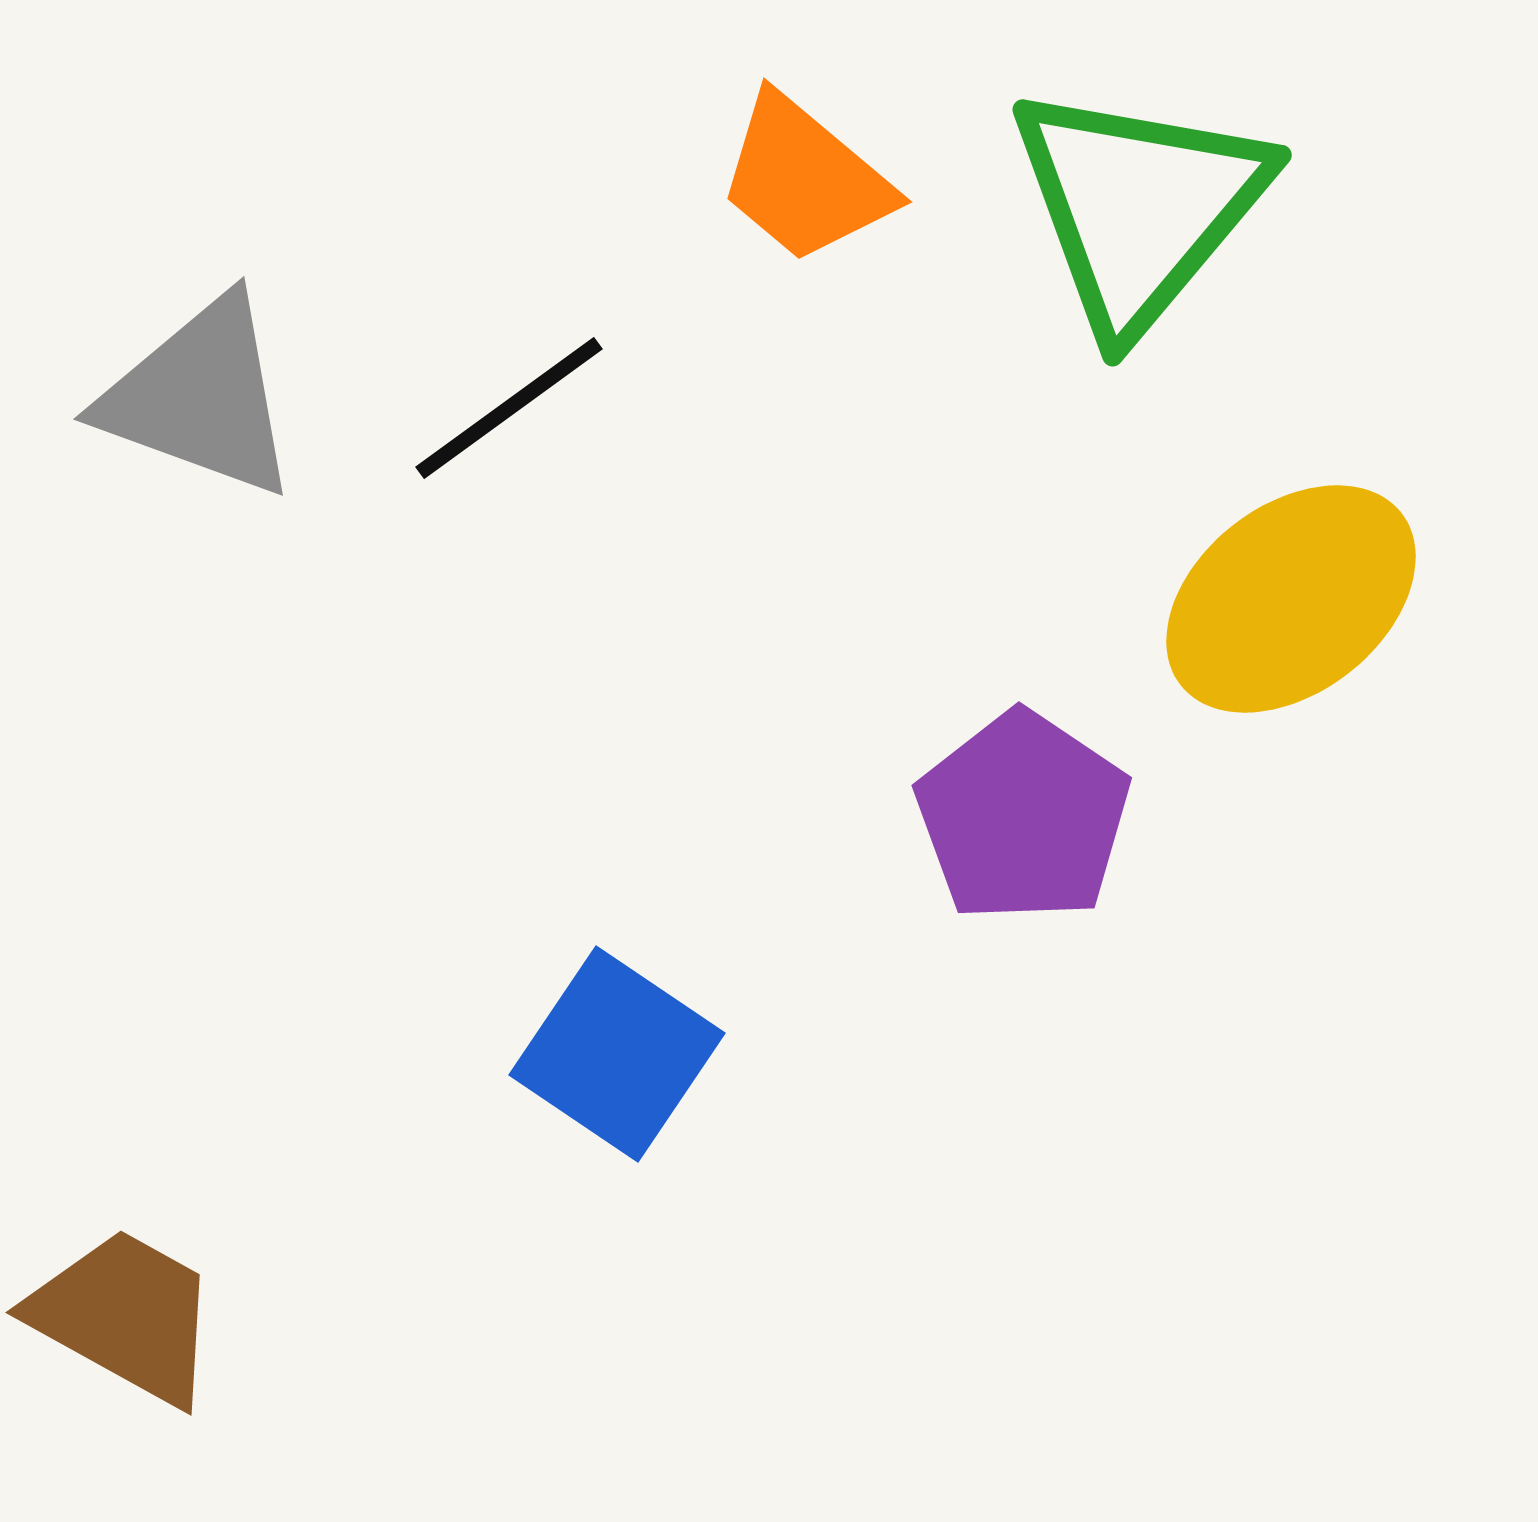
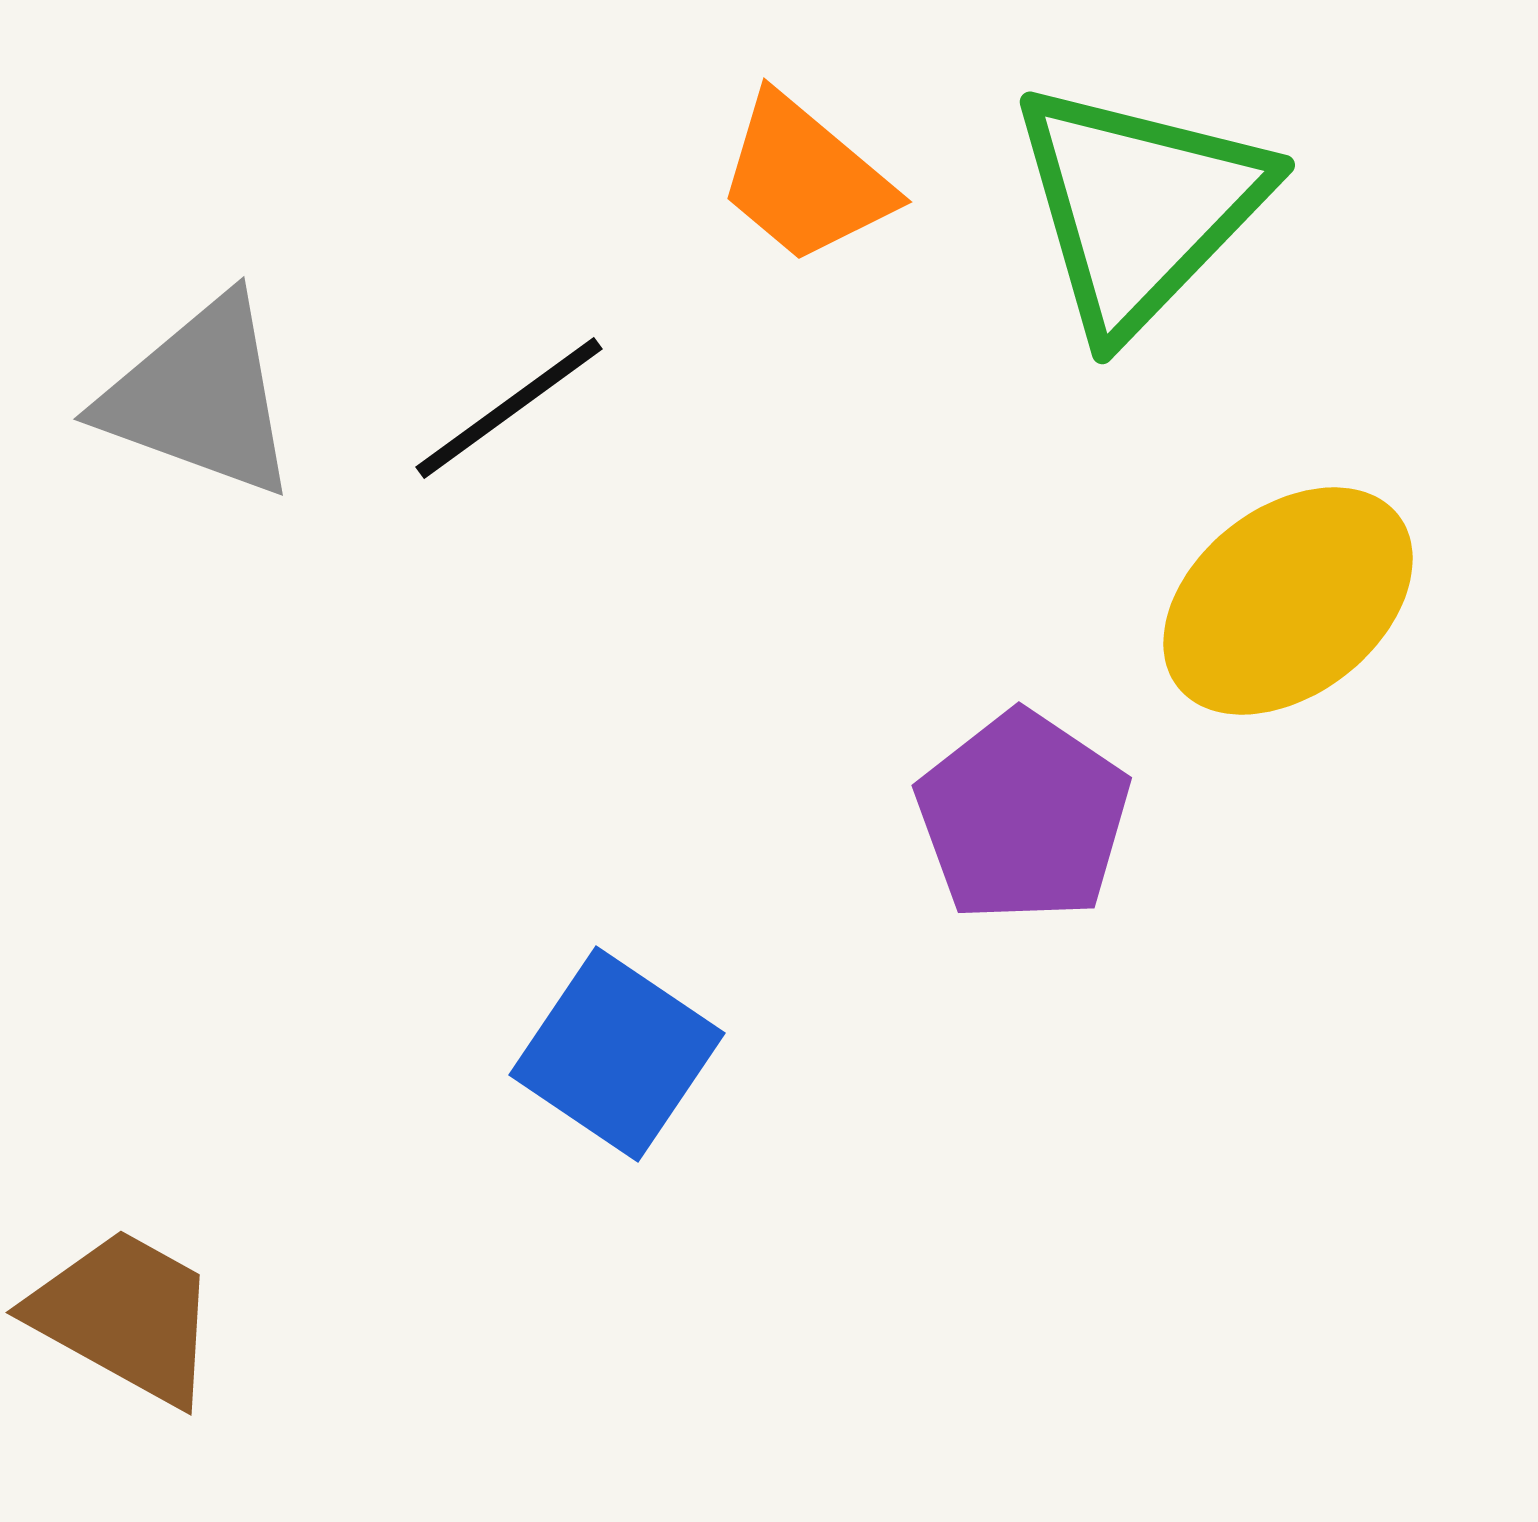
green triangle: rotated 4 degrees clockwise
yellow ellipse: moved 3 px left, 2 px down
